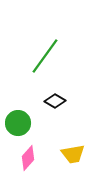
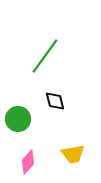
black diamond: rotated 45 degrees clockwise
green circle: moved 4 px up
pink diamond: moved 4 px down
